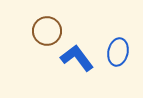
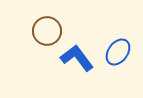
blue ellipse: rotated 24 degrees clockwise
